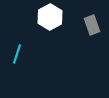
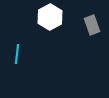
cyan line: rotated 12 degrees counterclockwise
